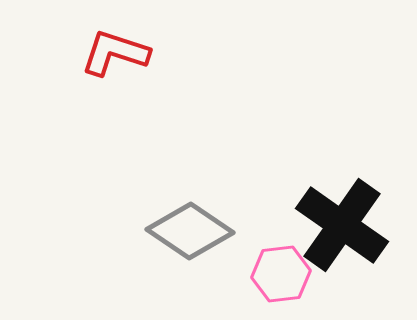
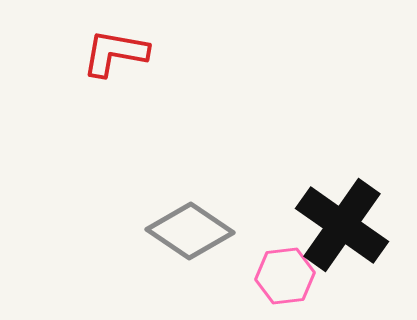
red L-shape: rotated 8 degrees counterclockwise
pink hexagon: moved 4 px right, 2 px down
